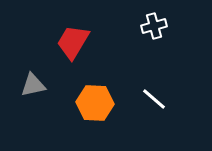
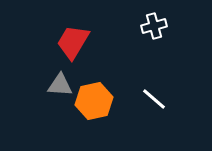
gray triangle: moved 27 px right; rotated 16 degrees clockwise
orange hexagon: moved 1 px left, 2 px up; rotated 15 degrees counterclockwise
